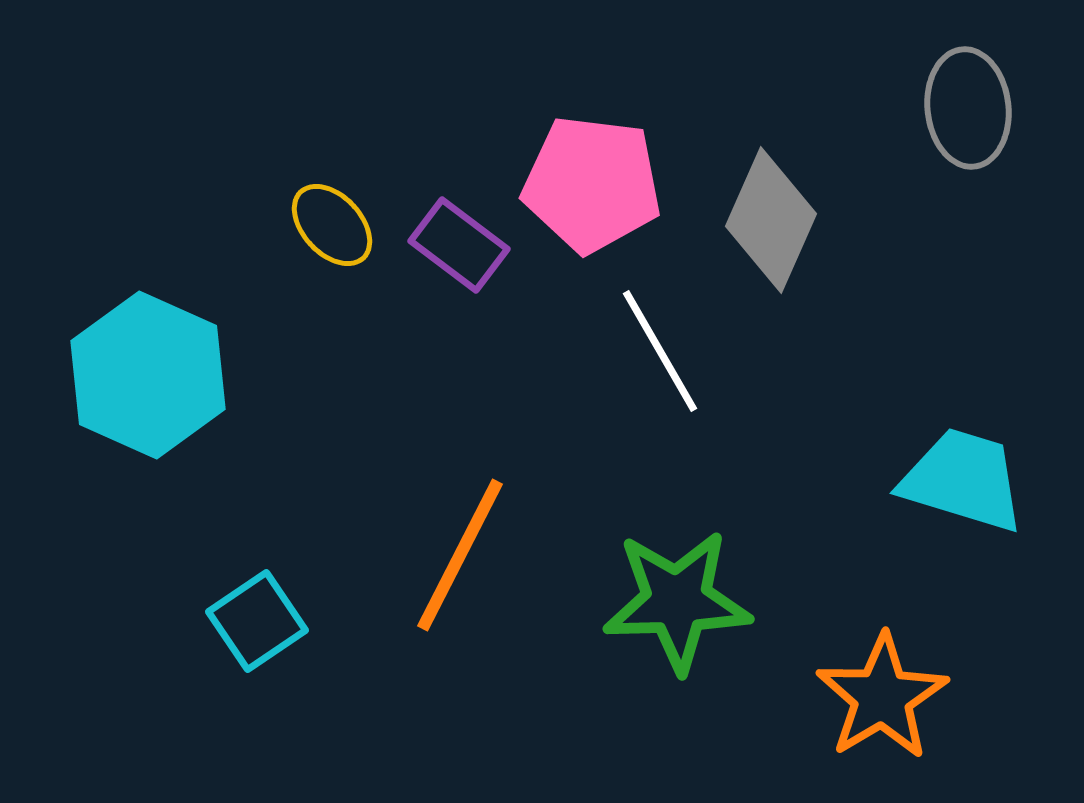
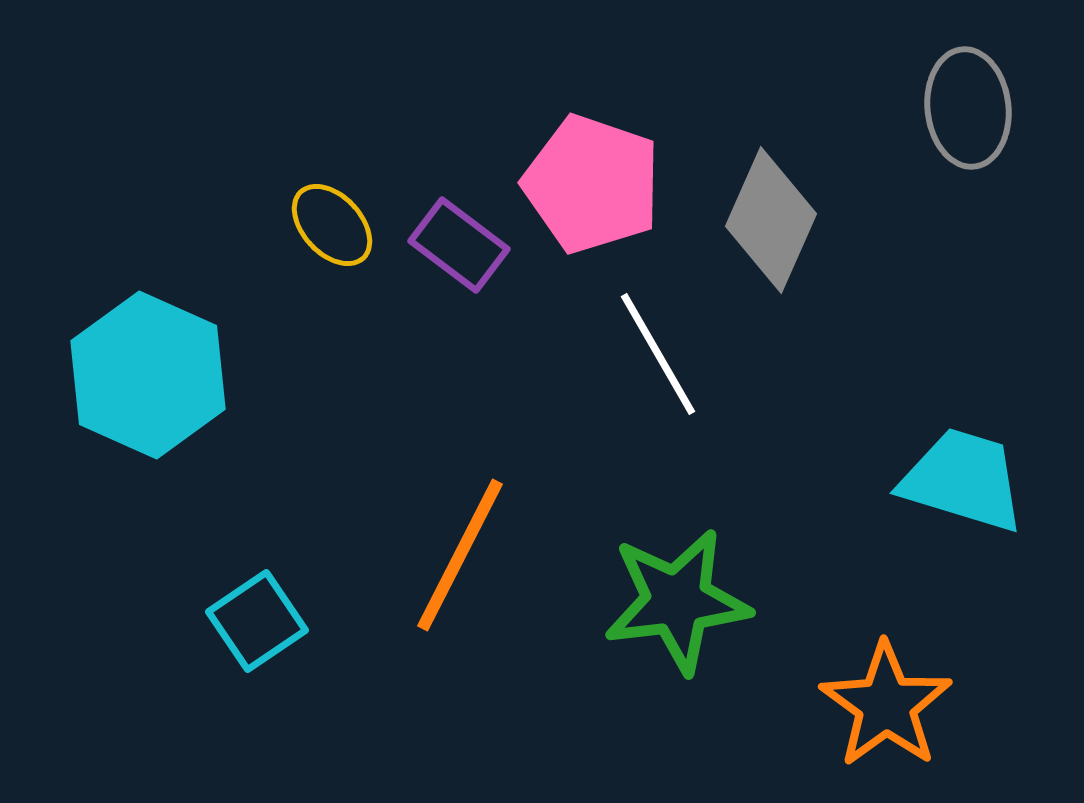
pink pentagon: rotated 12 degrees clockwise
white line: moved 2 px left, 3 px down
green star: rotated 5 degrees counterclockwise
orange star: moved 4 px right, 8 px down; rotated 5 degrees counterclockwise
